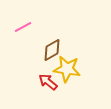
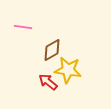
pink line: rotated 36 degrees clockwise
yellow star: moved 1 px right, 1 px down
